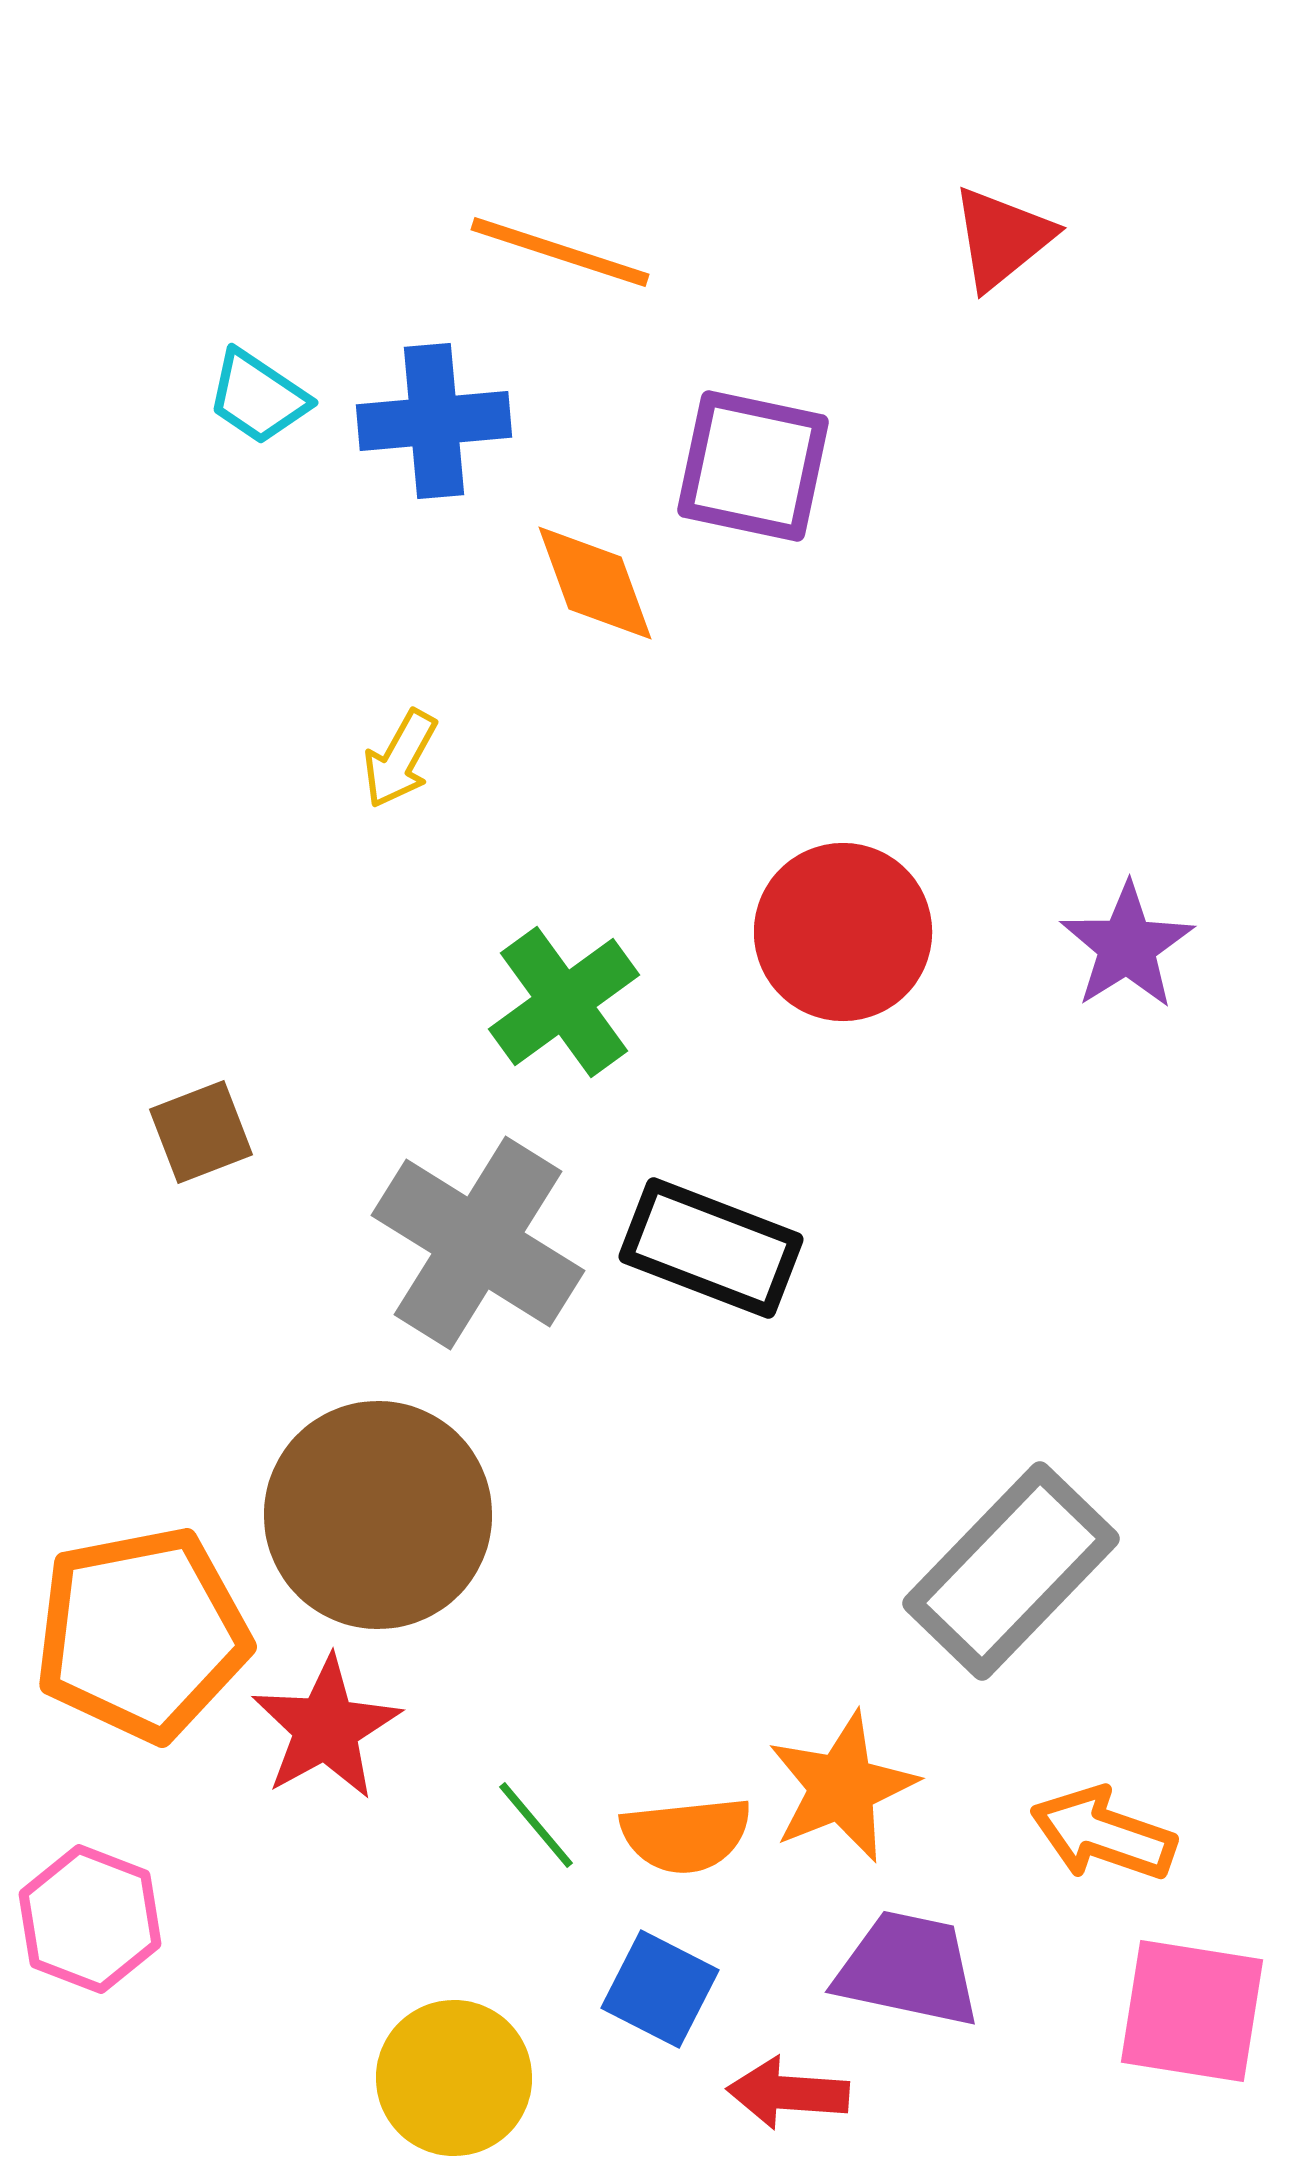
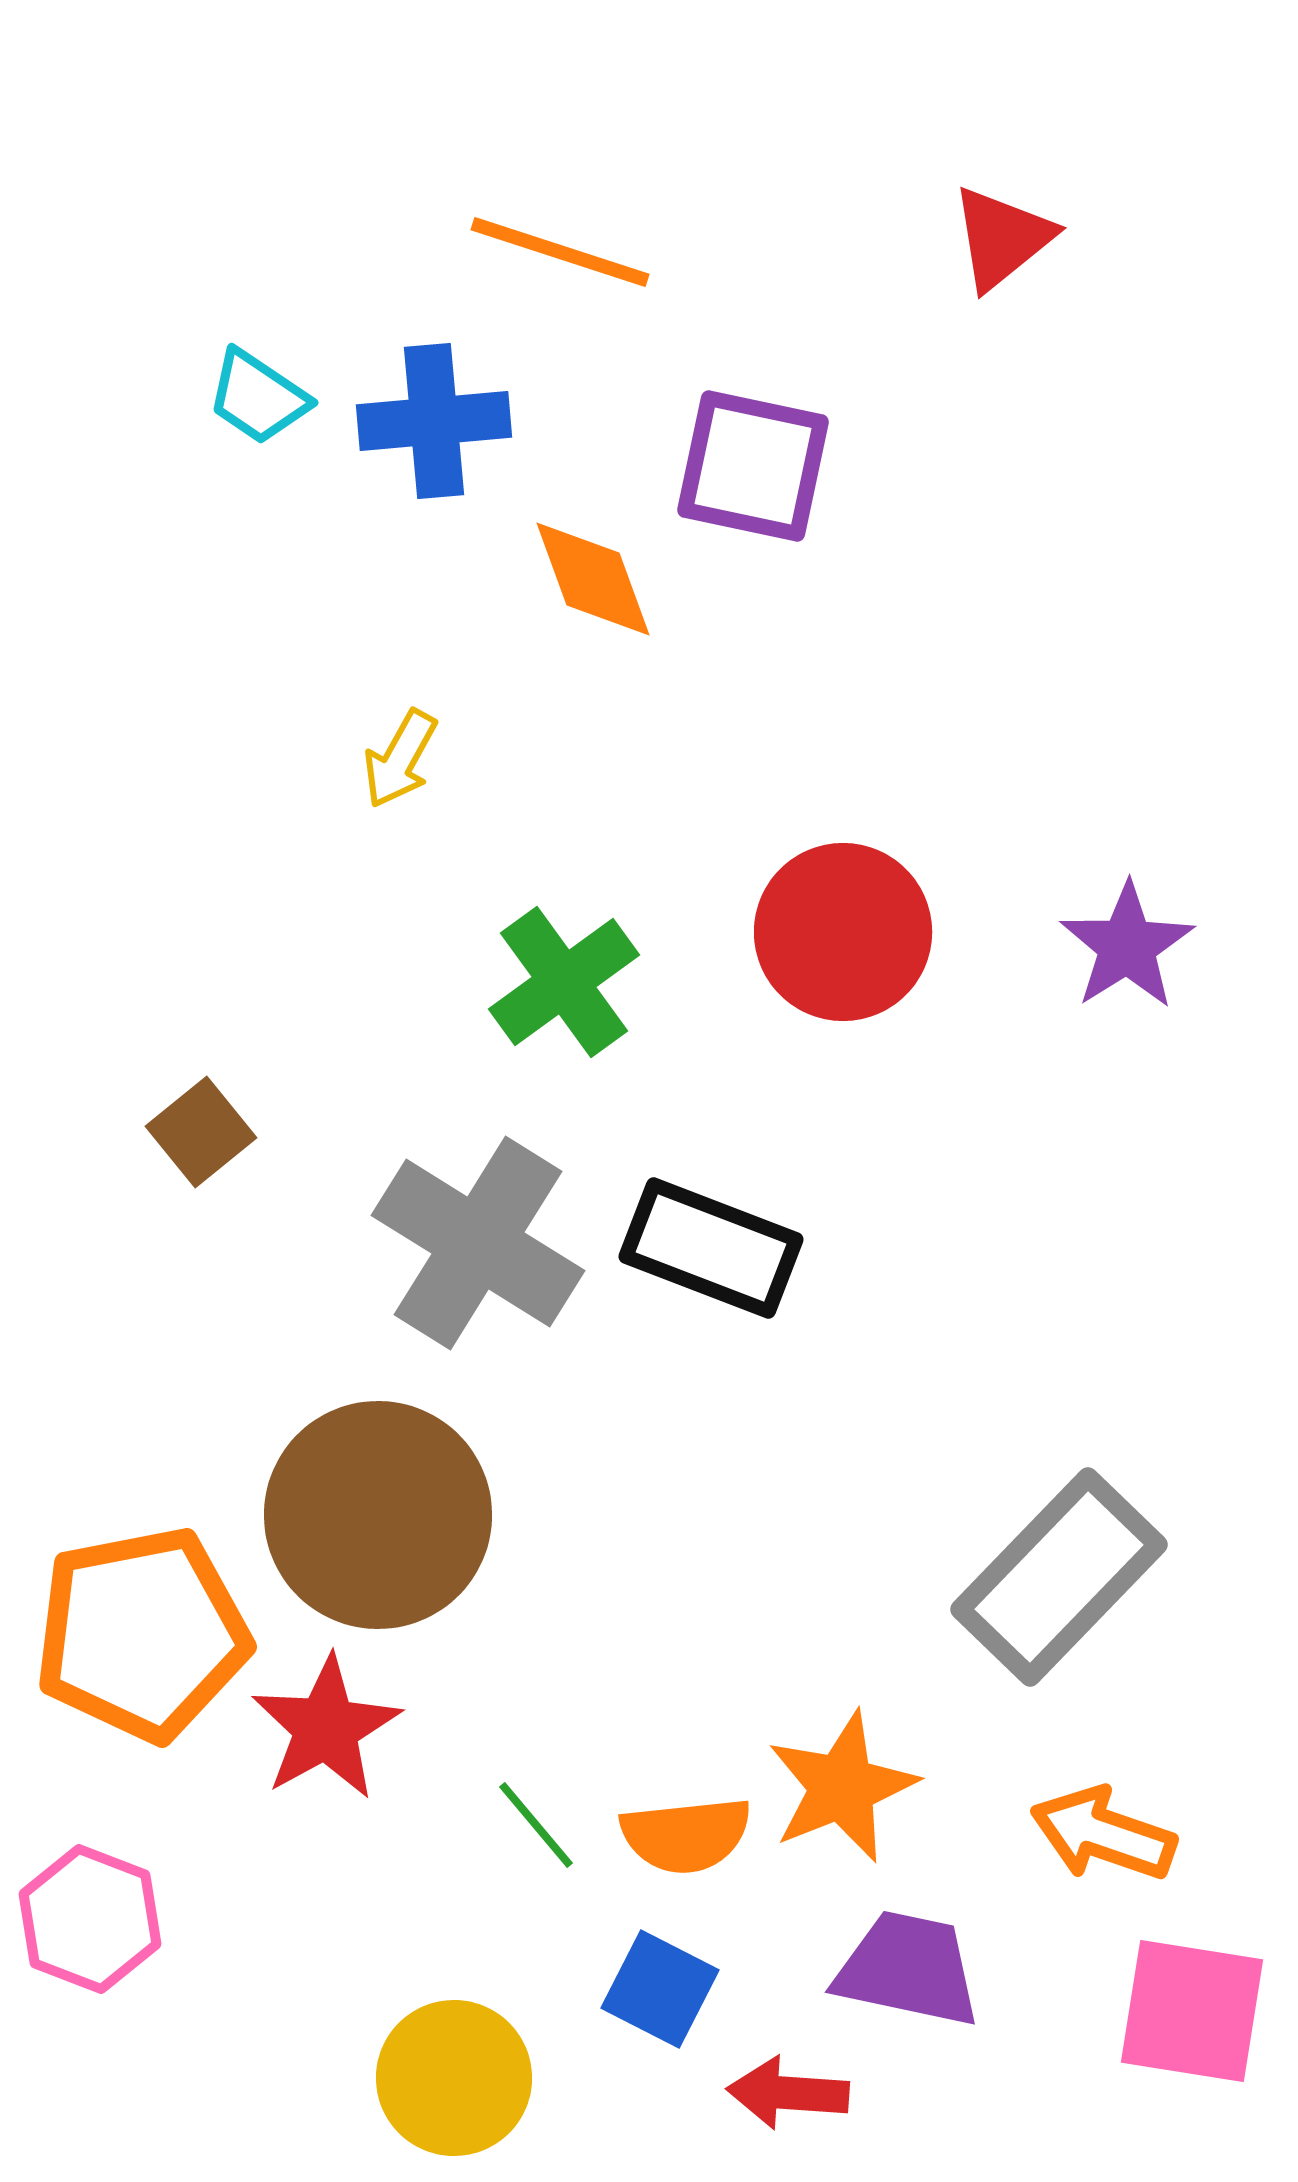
orange diamond: moved 2 px left, 4 px up
green cross: moved 20 px up
brown square: rotated 18 degrees counterclockwise
gray rectangle: moved 48 px right, 6 px down
